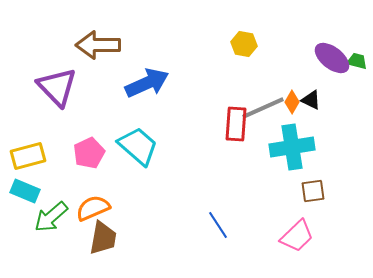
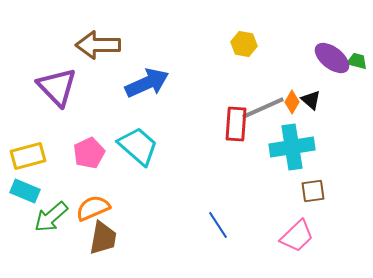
black triangle: rotated 15 degrees clockwise
